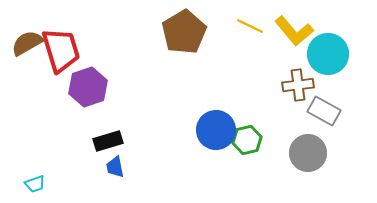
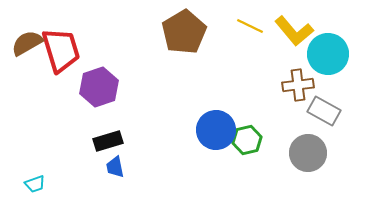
purple hexagon: moved 11 px right
